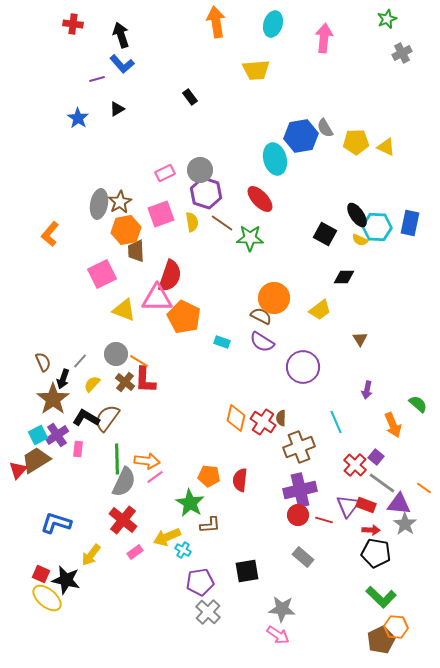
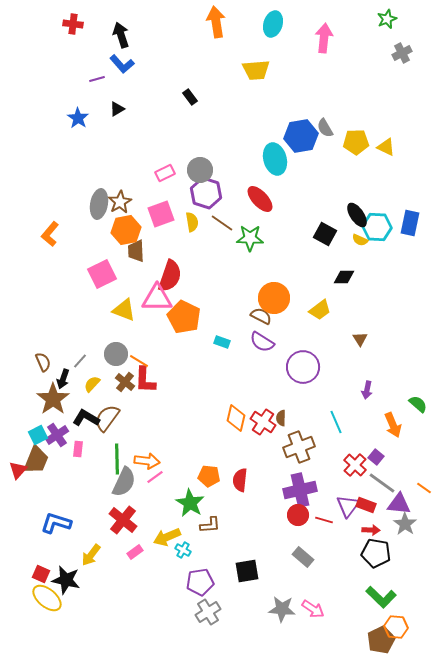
brown trapezoid at (36, 460): rotated 144 degrees clockwise
gray cross at (208, 612): rotated 15 degrees clockwise
pink arrow at (278, 635): moved 35 px right, 26 px up
